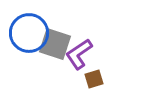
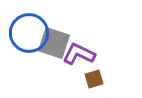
gray square: moved 1 px left, 1 px up
purple L-shape: rotated 60 degrees clockwise
